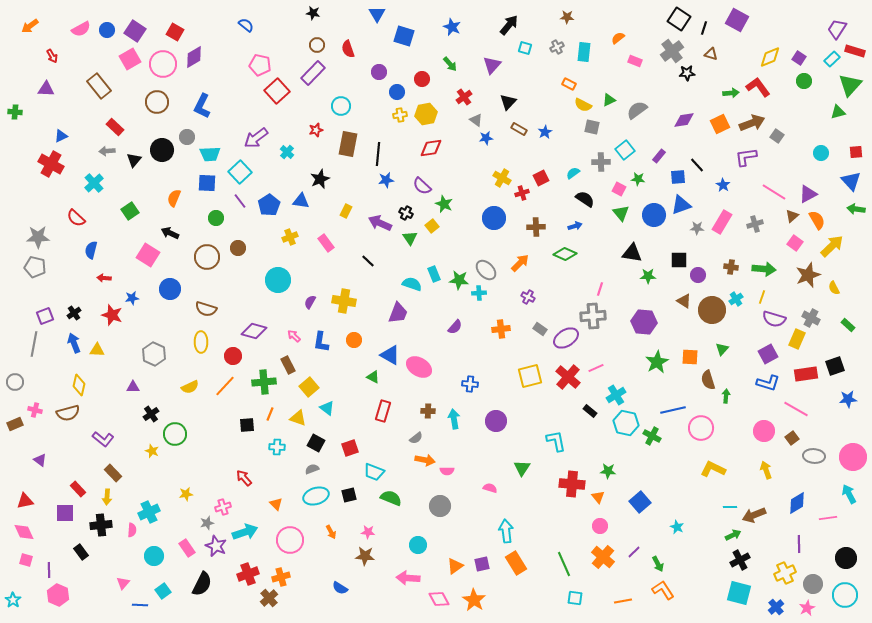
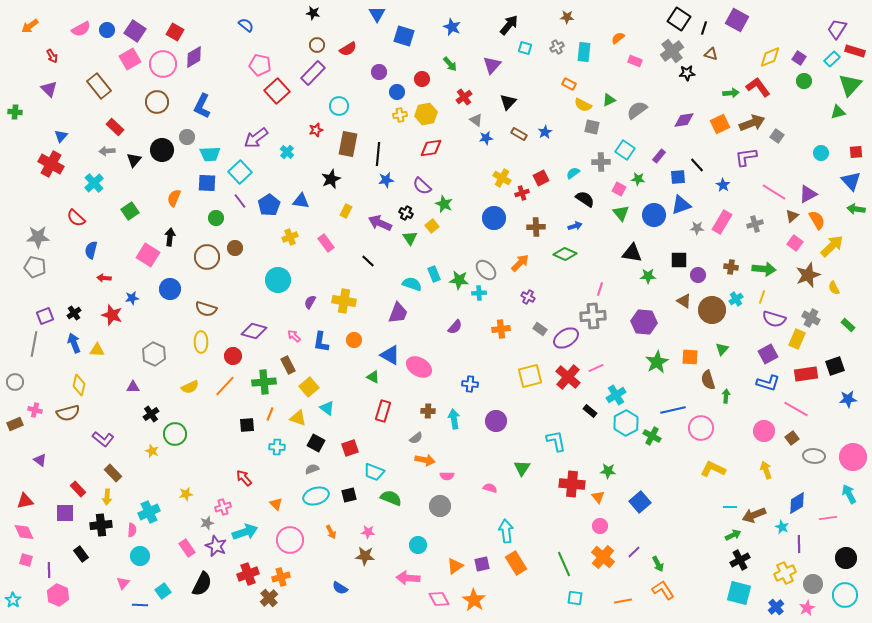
red semicircle at (348, 49): rotated 102 degrees counterclockwise
purple triangle at (46, 89): moved 3 px right; rotated 42 degrees clockwise
cyan circle at (341, 106): moved 2 px left
brown rectangle at (519, 129): moved 5 px down
blue triangle at (61, 136): rotated 24 degrees counterclockwise
cyan square at (625, 150): rotated 18 degrees counterclockwise
black star at (320, 179): moved 11 px right
black arrow at (170, 233): moved 4 px down; rotated 72 degrees clockwise
brown circle at (238, 248): moved 3 px left
cyan hexagon at (626, 423): rotated 20 degrees clockwise
pink semicircle at (447, 471): moved 5 px down
cyan star at (677, 527): moved 105 px right
black rectangle at (81, 552): moved 2 px down
cyan circle at (154, 556): moved 14 px left
